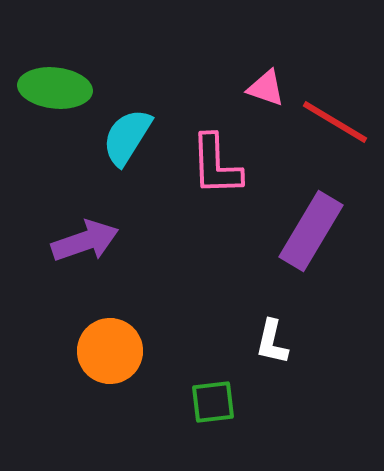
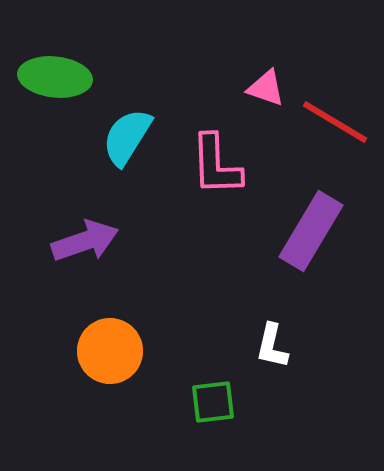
green ellipse: moved 11 px up
white L-shape: moved 4 px down
